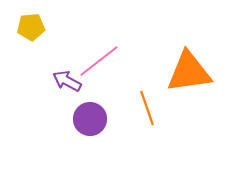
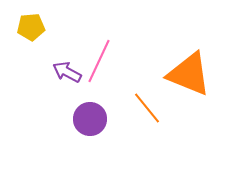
pink line: rotated 27 degrees counterclockwise
orange triangle: moved 2 px down; rotated 30 degrees clockwise
purple arrow: moved 9 px up
orange line: rotated 20 degrees counterclockwise
